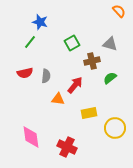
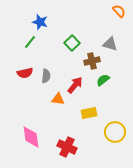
green square: rotated 14 degrees counterclockwise
green semicircle: moved 7 px left, 2 px down
yellow circle: moved 4 px down
